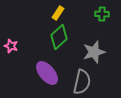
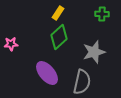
pink star: moved 2 px up; rotated 24 degrees counterclockwise
